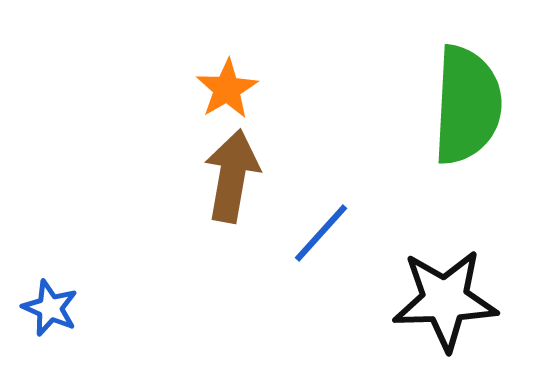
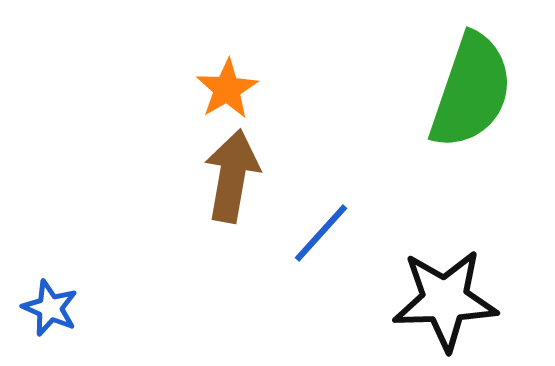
green semicircle: moved 4 px right, 14 px up; rotated 16 degrees clockwise
